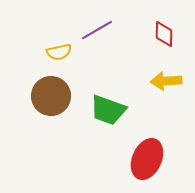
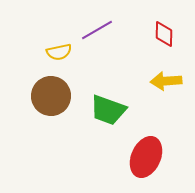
red ellipse: moved 1 px left, 2 px up
